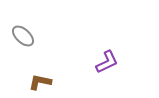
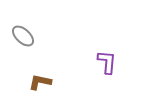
purple L-shape: rotated 60 degrees counterclockwise
